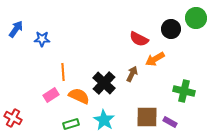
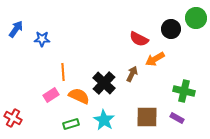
purple rectangle: moved 7 px right, 4 px up
